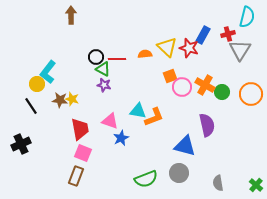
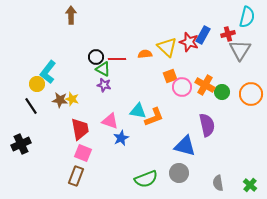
red star: moved 6 px up
green cross: moved 6 px left
